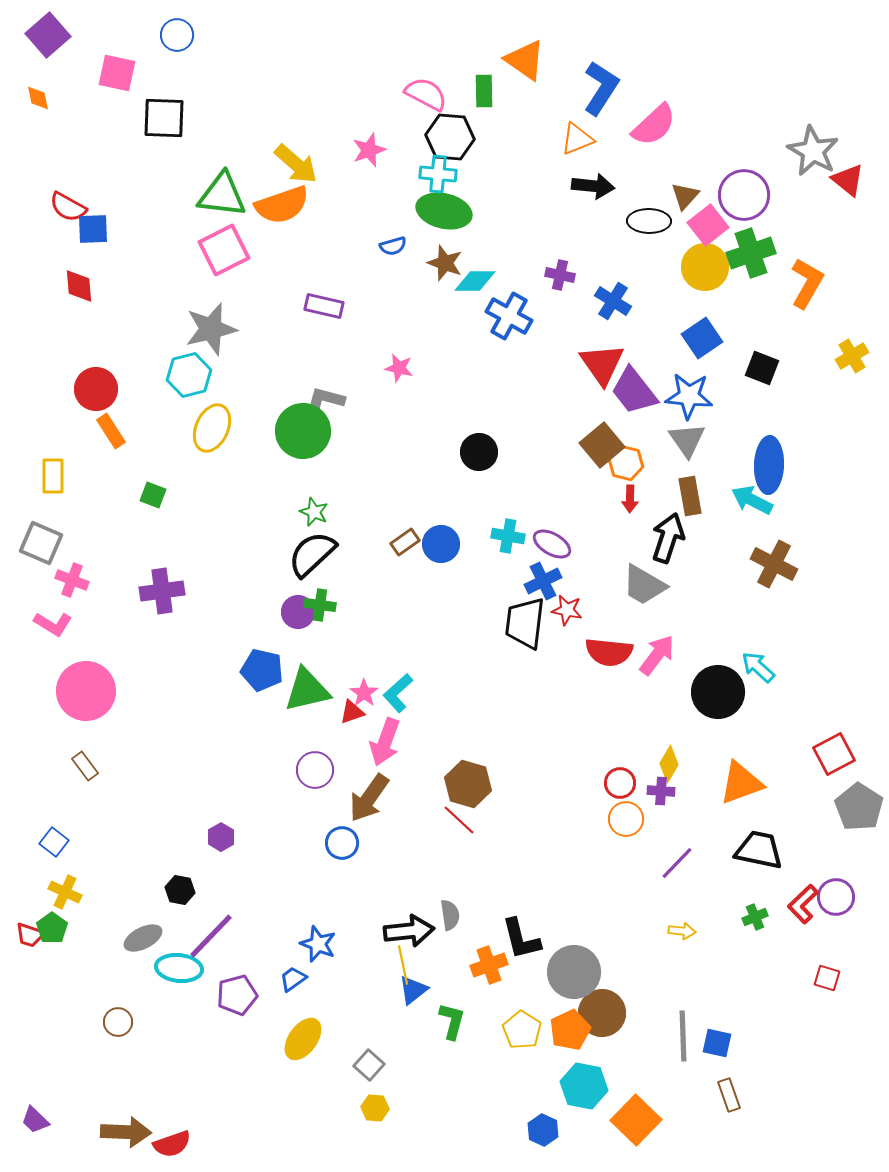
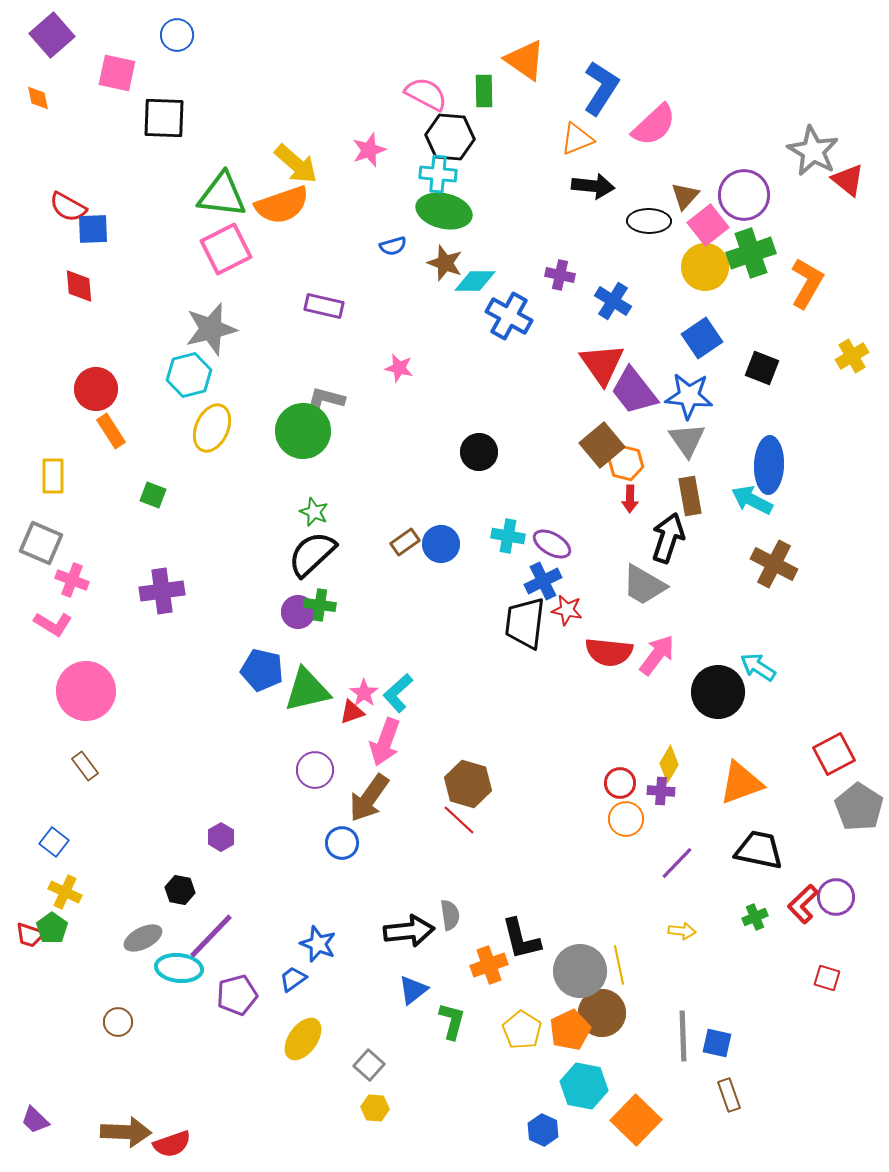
purple square at (48, 35): moved 4 px right
pink square at (224, 250): moved 2 px right, 1 px up
cyan arrow at (758, 667): rotated 9 degrees counterclockwise
yellow line at (403, 965): moved 216 px right
gray circle at (574, 972): moved 6 px right, 1 px up
